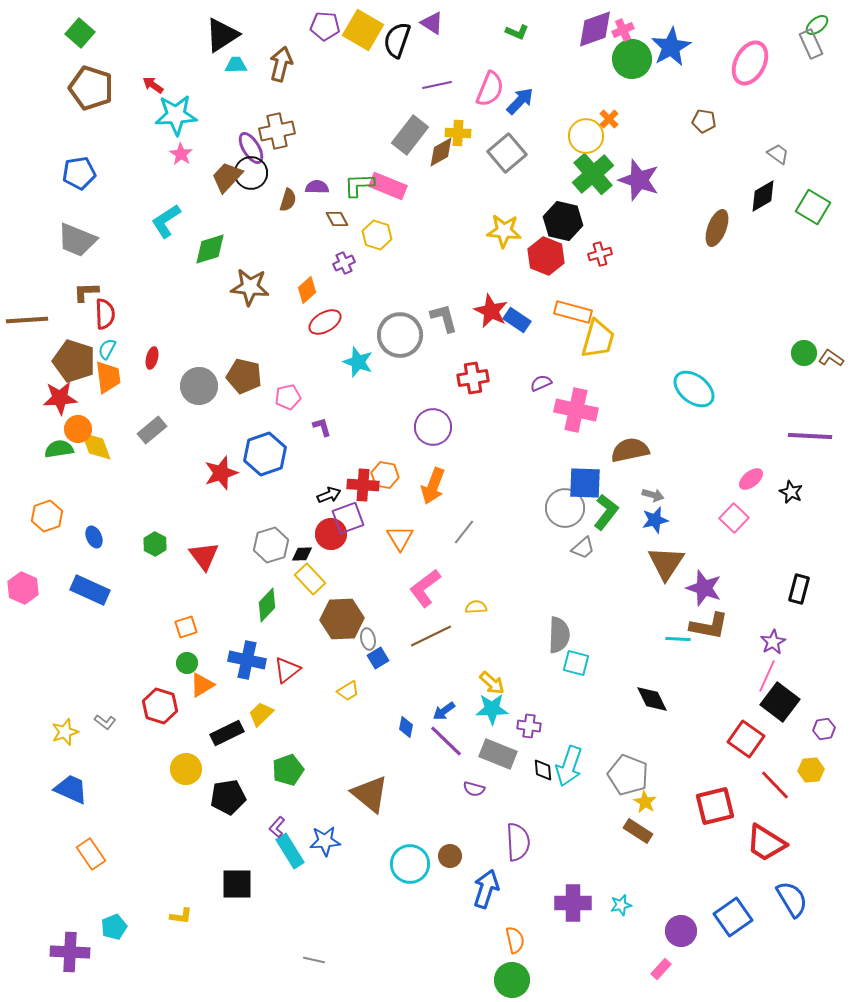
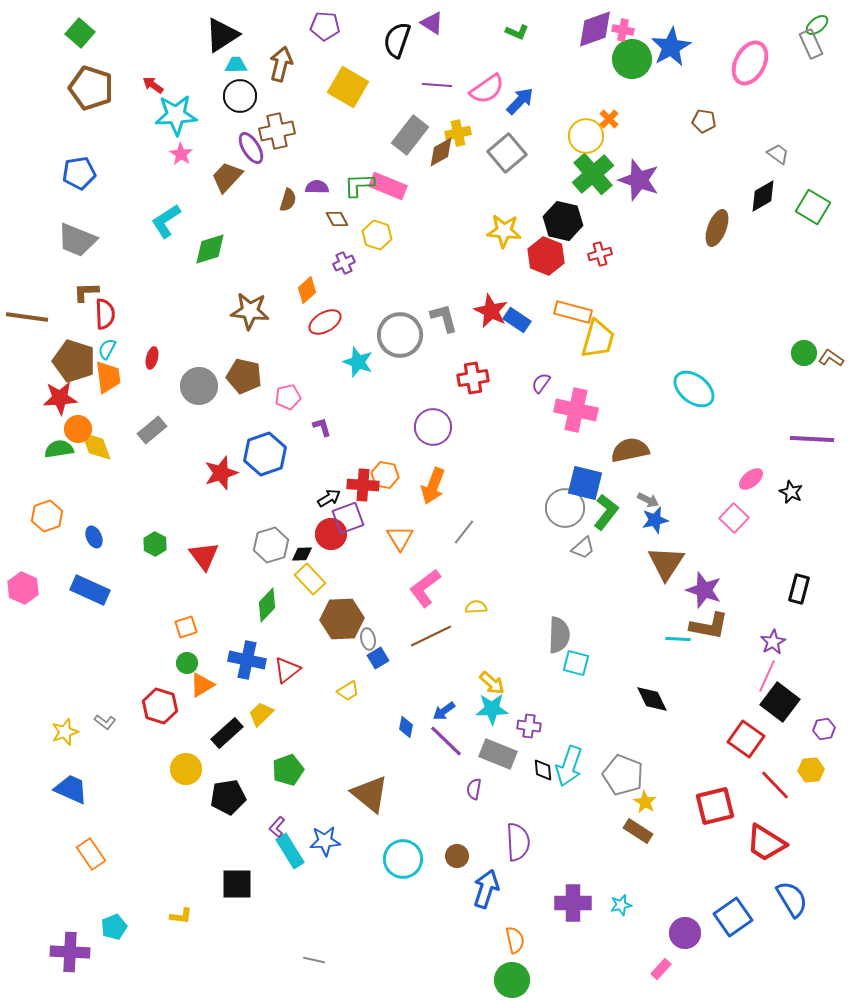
yellow square at (363, 30): moved 15 px left, 57 px down
pink cross at (623, 30): rotated 35 degrees clockwise
purple line at (437, 85): rotated 16 degrees clockwise
pink semicircle at (490, 89): moved 3 px left; rotated 33 degrees clockwise
yellow cross at (458, 133): rotated 15 degrees counterclockwise
black circle at (251, 173): moved 11 px left, 77 px up
brown star at (250, 287): moved 24 px down
brown line at (27, 320): moved 3 px up; rotated 12 degrees clockwise
purple semicircle at (541, 383): rotated 30 degrees counterclockwise
purple line at (810, 436): moved 2 px right, 3 px down
blue square at (585, 483): rotated 12 degrees clockwise
black arrow at (329, 495): moved 3 px down; rotated 10 degrees counterclockwise
gray arrow at (653, 495): moved 5 px left, 5 px down; rotated 10 degrees clockwise
purple star at (704, 588): moved 2 px down
black rectangle at (227, 733): rotated 16 degrees counterclockwise
gray pentagon at (628, 775): moved 5 px left
purple semicircle at (474, 789): rotated 85 degrees clockwise
brown circle at (450, 856): moved 7 px right
cyan circle at (410, 864): moved 7 px left, 5 px up
purple circle at (681, 931): moved 4 px right, 2 px down
